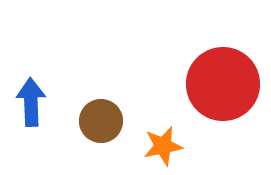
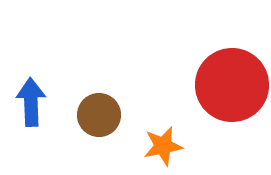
red circle: moved 9 px right, 1 px down
brown circle: moved 2 px left, 6 px up
